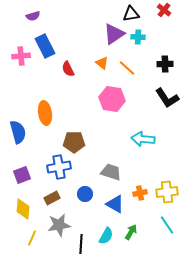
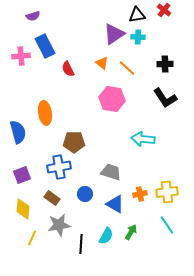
black triangle: moved 6 px right, 1 px down
black L-shape: moved 2 px left
orange cross: moved 1 px down
brown rectangle: rotated 63 degrees clockwise
